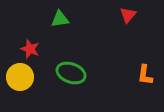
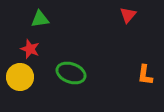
green triangle: moved 20 px left
